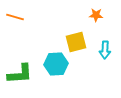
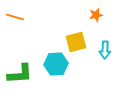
orange star: rotated 16 degrees counterclockwise
